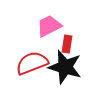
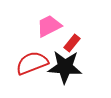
red rectangle: moved 5 px right, 1 px up; rotated 30 degrees clockwise
black star: rotated 12 degrees counterclockwise
